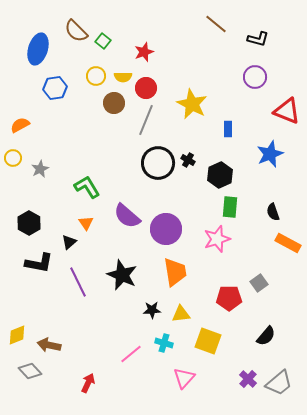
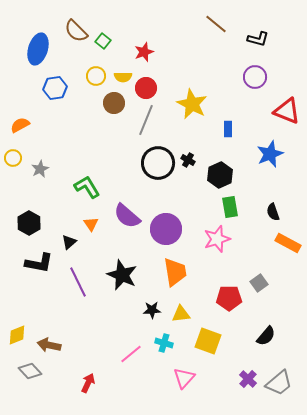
green rectangle at (230, 207): rotated 15 degrees counterclockwise
orange triangle at (86, 223): moved 5 px right, 1 px down
